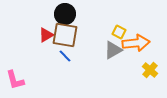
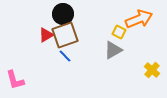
black circle: moved 2 px left
brown square: rotated 28 degrees counterclockwise
orange arrow: moved 3 px right, 24 px up; rotated 16 degrees counterclockwise
yellow cross: moved 2 px right
